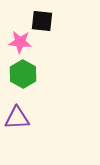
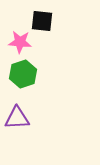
green hexagon: rotated 12 degrees clockwise
